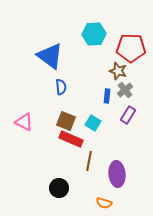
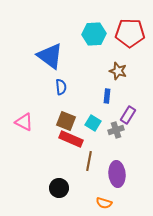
red pentagon: moved 1 px left, 15 px up
gray cross: moved 9 px left, 40 px down; rotated 21 degrees clockwise
